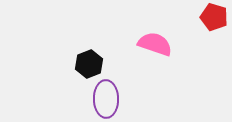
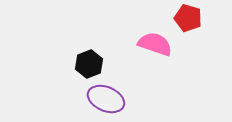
red pentagon: moved 26 px left, 1 px down
purple ellipse: rotated 66 degrees counterclockwise
